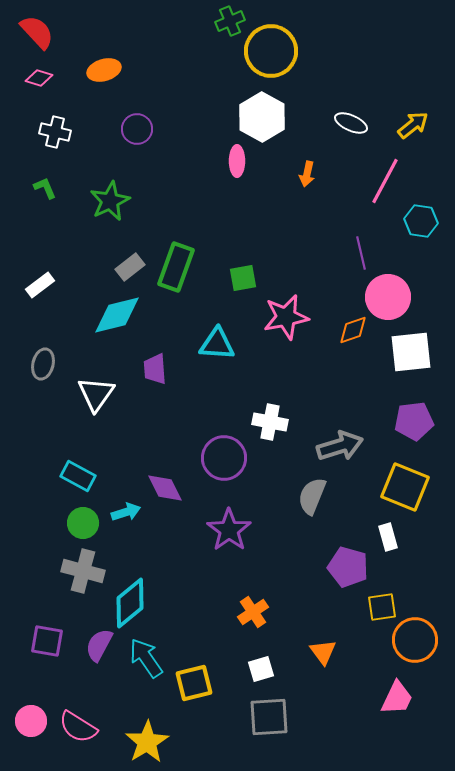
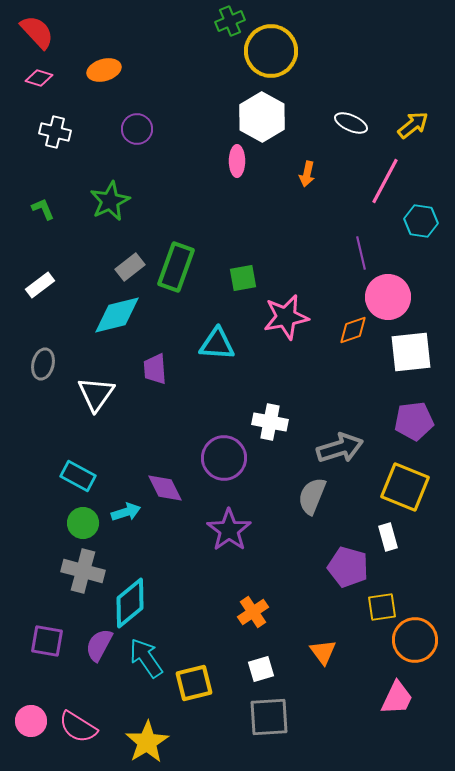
green L-shape at (45, 188): moved 2 px left, 21 px down
gray arrow at (340, 446): moved 2 px down
